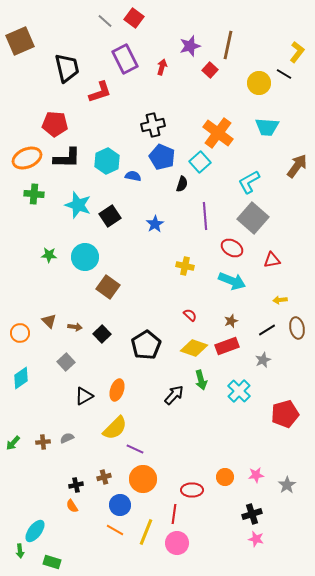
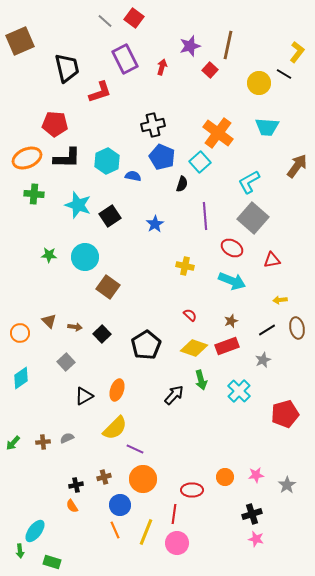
orange line at (115, 530): rotated 36 degrees clockwise
